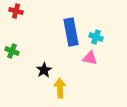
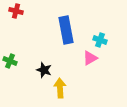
blue rectangle: moved 5 px left, 2 px up
cyan cross: moved 4 px right, 3 px down
green cross: moved 2 px left, 10 px down
pink triangle: rotated 42 degrees counterclockwise
black star: rotated 21 degrees counterclockwise
